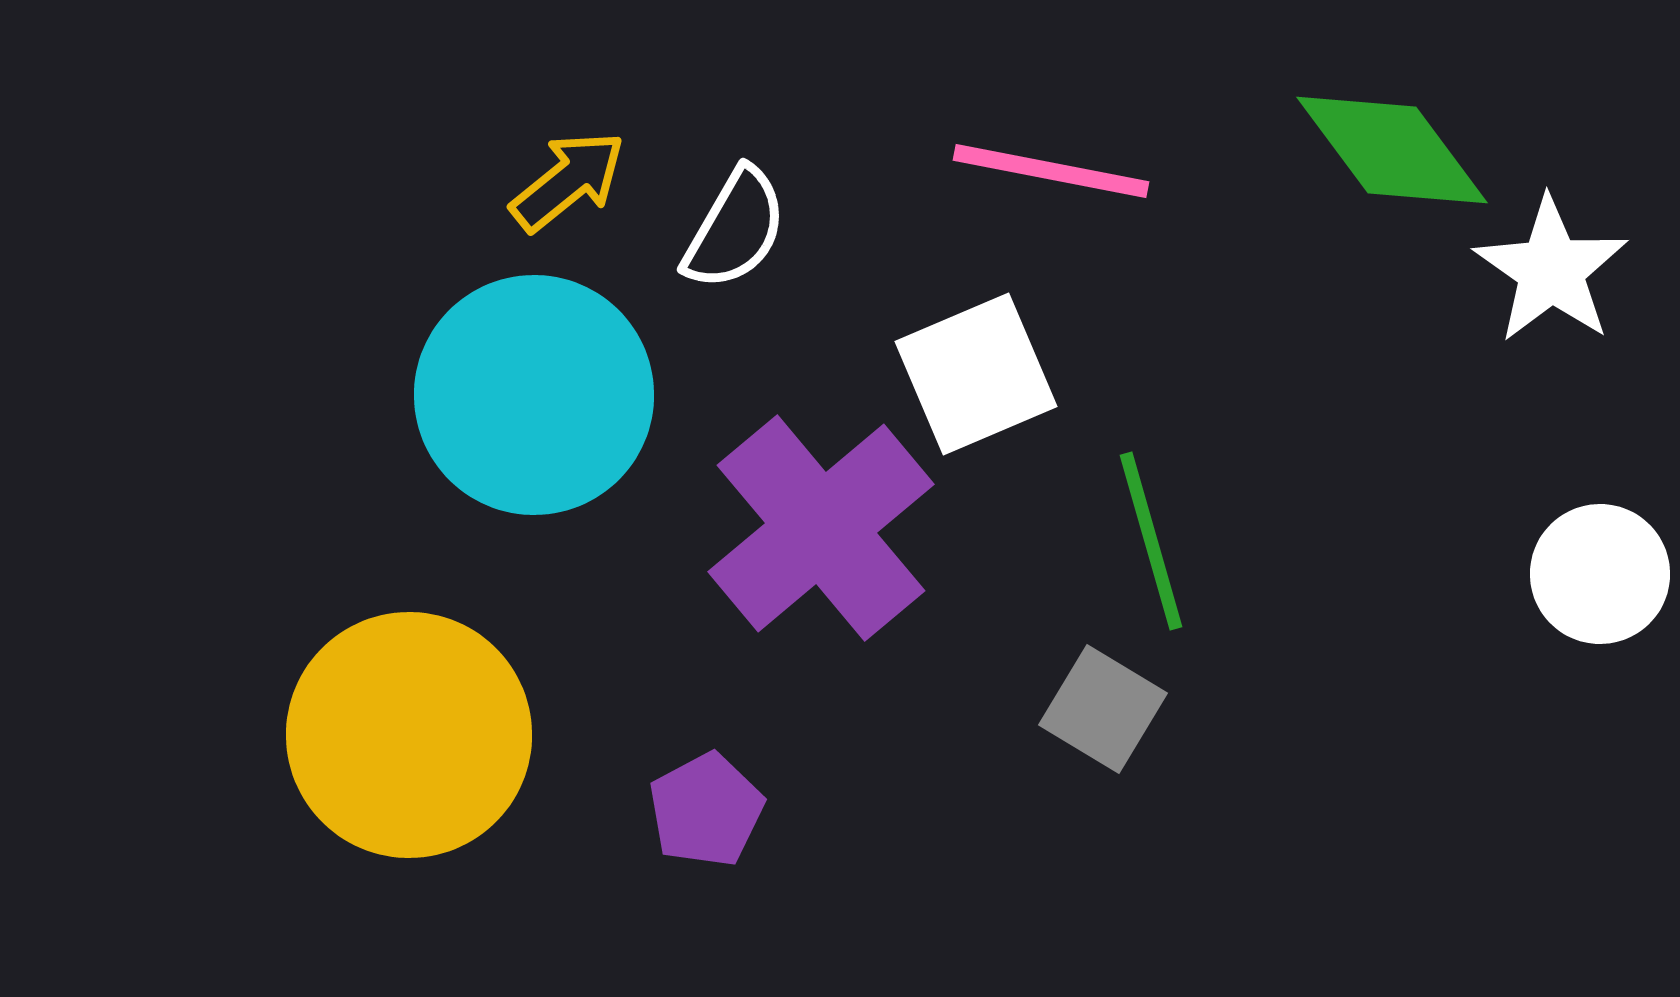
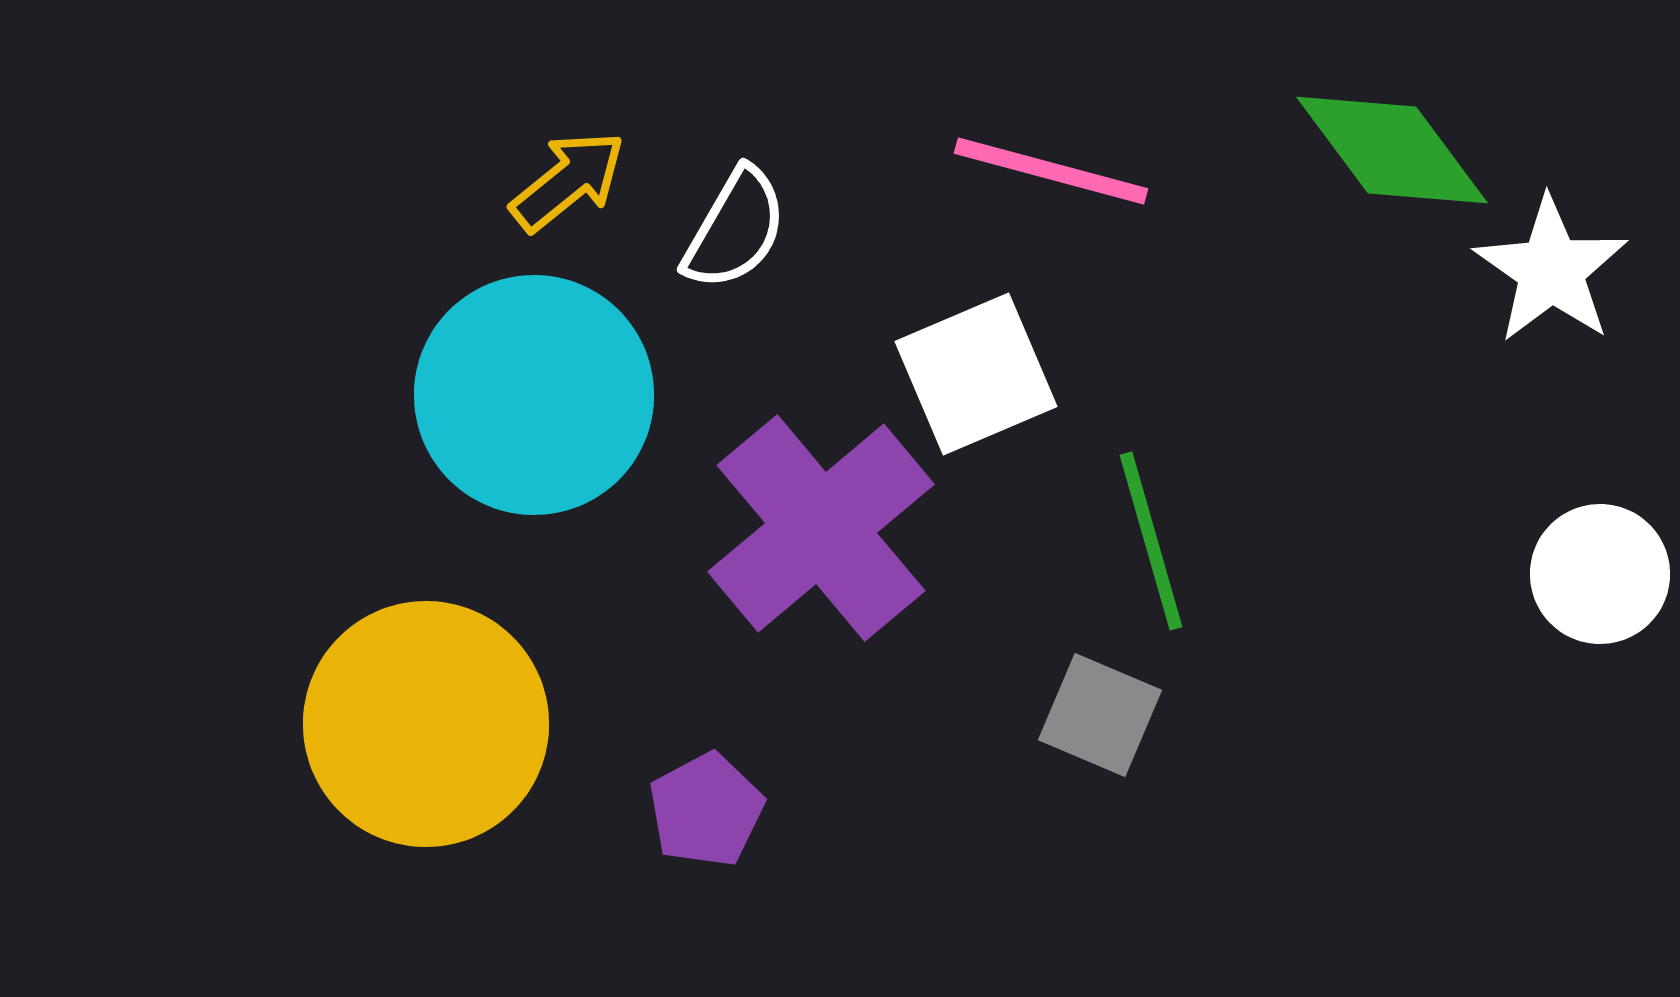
pink line: rotated 4 degrees clockwise
gray square: moved 3 px left, 6 px down; rotated 8 degrees counterclockwise
yellow circle: moved 17 px right, 11 px up
